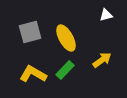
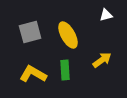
yellow ellipse: moved 2 px right, 3 px up
green rectangle: rotated 48 degrees counterclockwise
